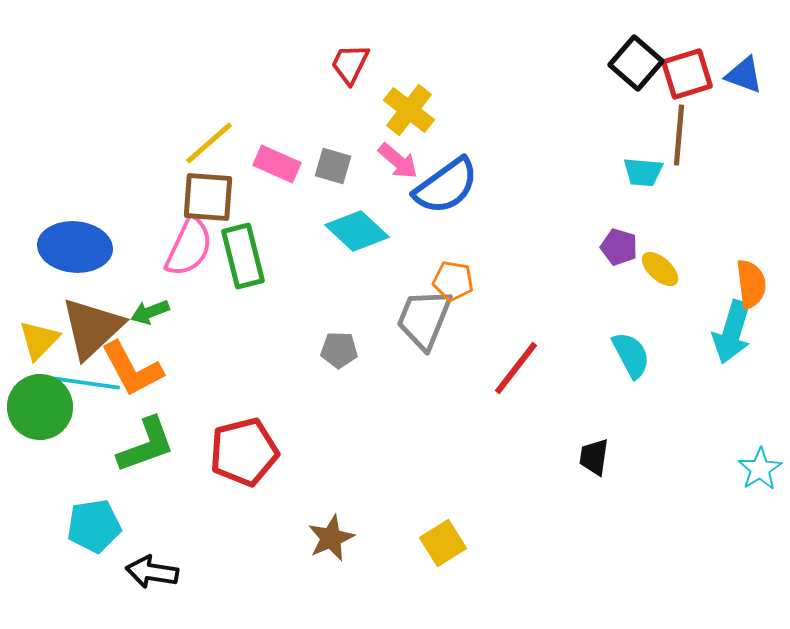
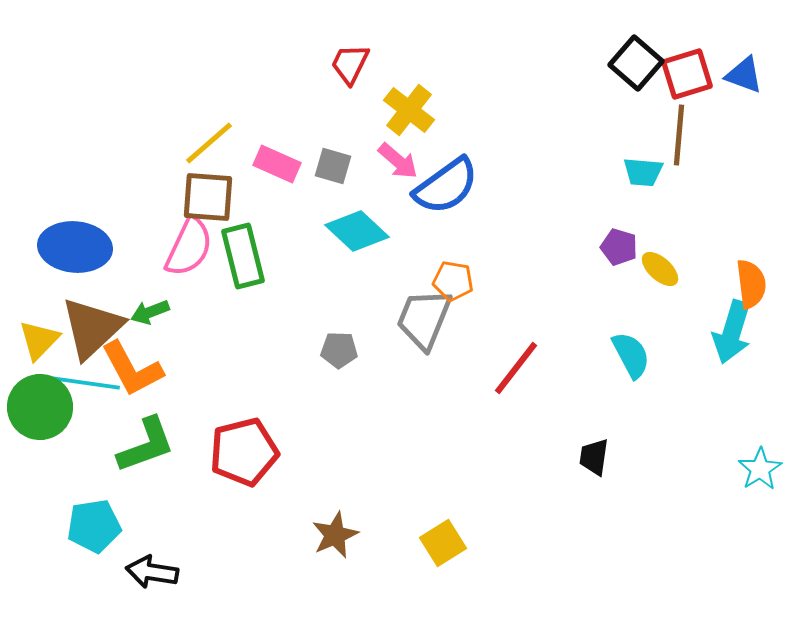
brown star: moved 4 px right, 3 px up
